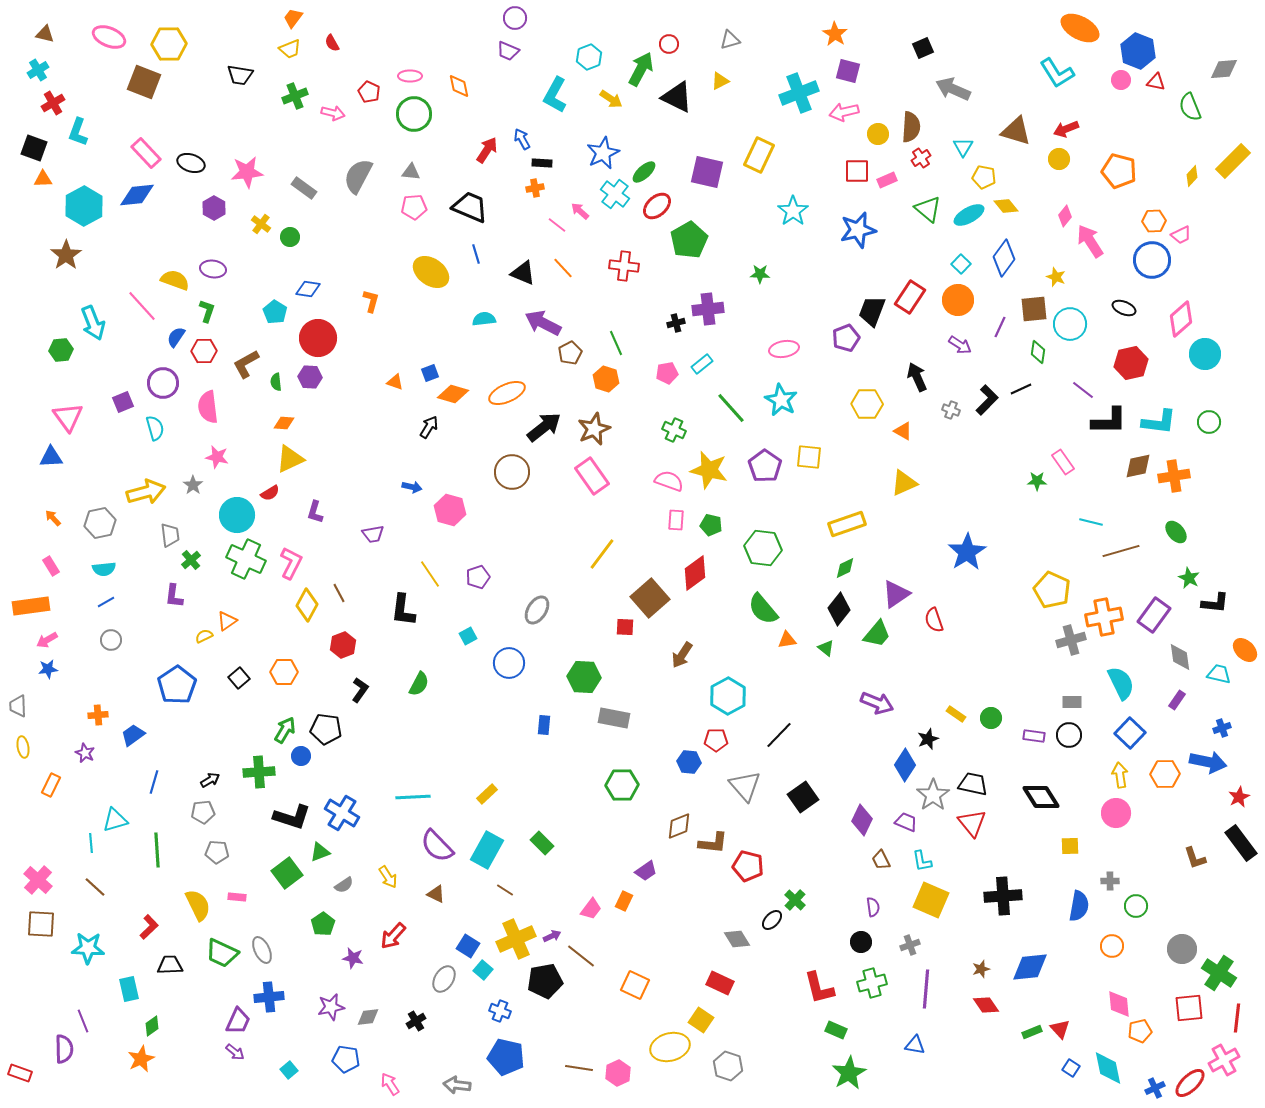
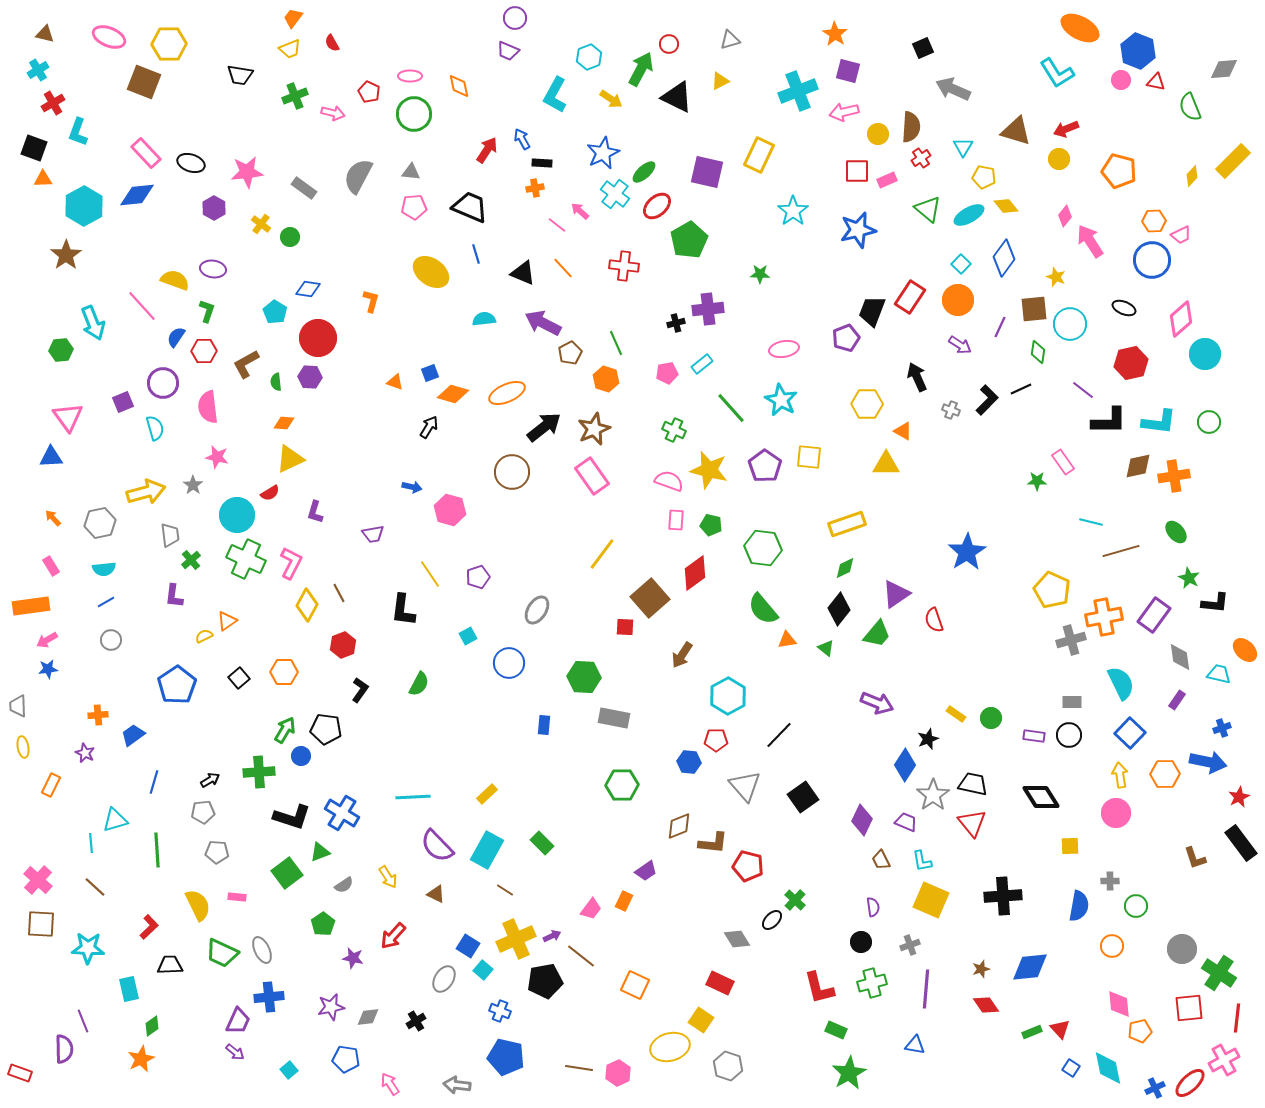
cyan cross at (799, 93): moved 1 px left, 2 px up
yellow triangle at (904, 483): moved 18 px left, 19 px up; rotated 24 degrees clockwise
